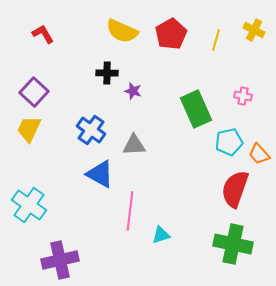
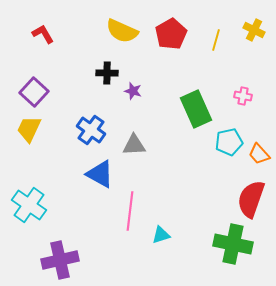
red semicircle: moved 16 px right, 10 px down
